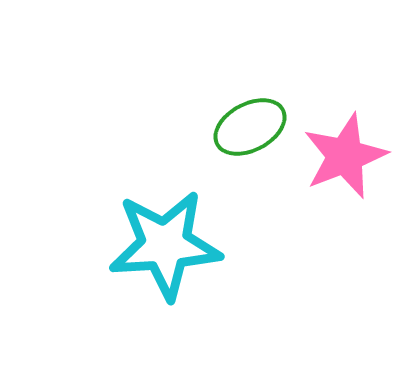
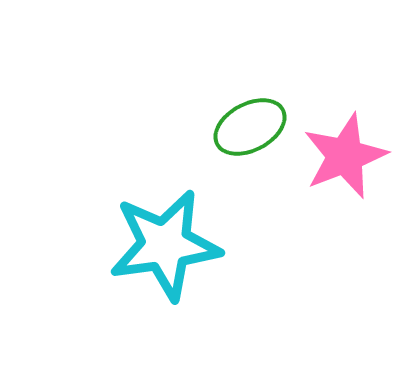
cyan star: rotated 4 degrees counterclockwise
